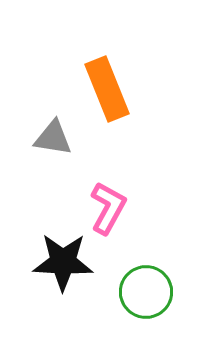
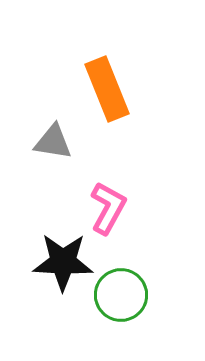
gray triangle: moved 4 px down
green circle: moved 25 px left, 3 px down
